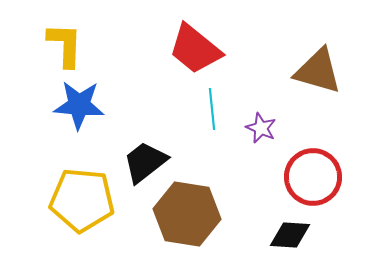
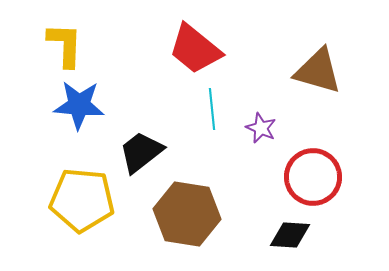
black trapezoid: moved 4 px left, 10 px up
